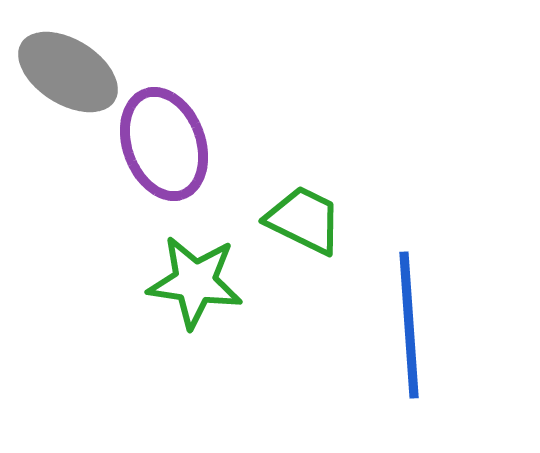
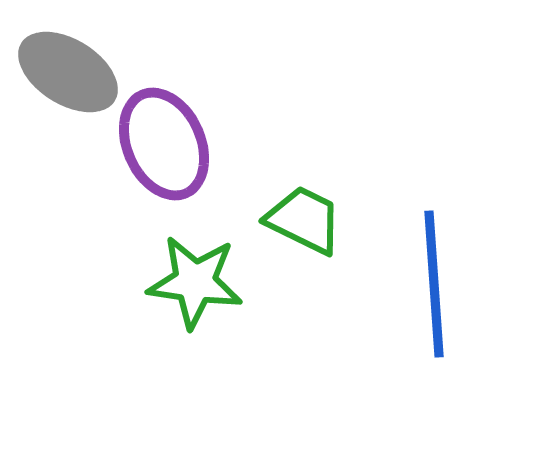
purple ellipse: rotated 4 degrees counterclockwise
blue line: moved 25 px right, 41 px up
